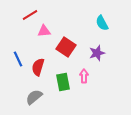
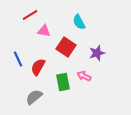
cyan semicircle: moved 23 px left, 1 px up
pink triangle: rotated 16 degrees clockwise
red semicircle: rotated 12 degrees clockwise
pink arrow: rotated 64 degrees counterclockwise
